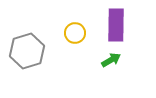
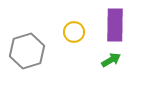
purple rectangle: moved 1 px left
yellow circle: moved 1 px left, 1 px up
